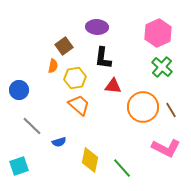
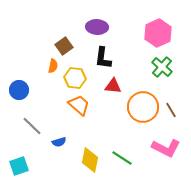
yellow hexagon: rotated 15 degrees clockwise
green line: moved 10 px up; rotated 15 degrees counterclockwise
